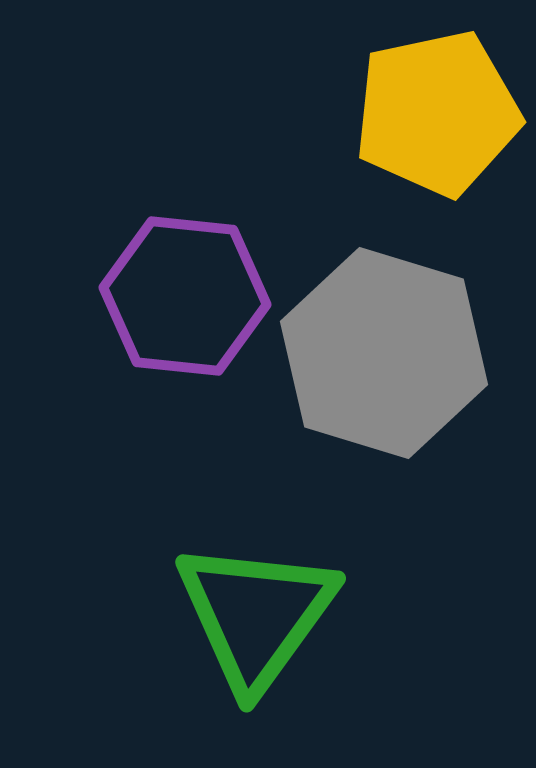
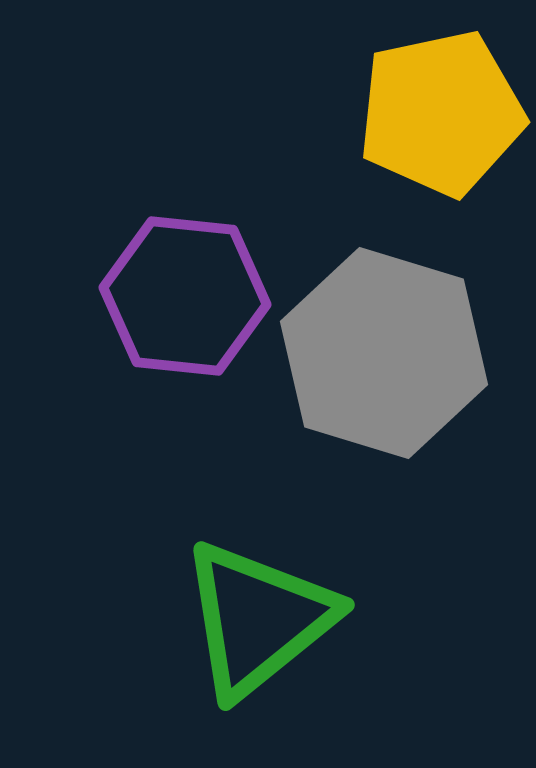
yellow pentagon: moved 4 px right
green triangle: moved 2 px right, 4 px down; rotated 15 degrees clockwise
